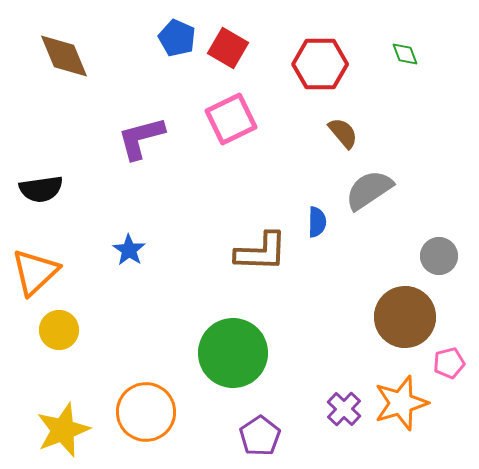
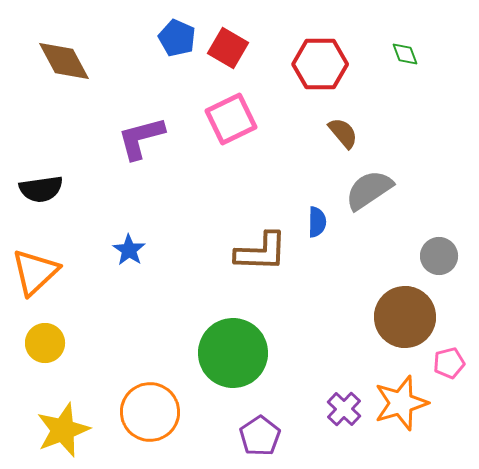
brown diamond: moved 5 px down; rotated 6 degrees counterclockwise
yellow circle: moved 14 px left, 13 px down
orange circle: moved 4 px right
